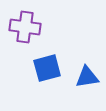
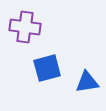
blue triangle: moved 5 px down
